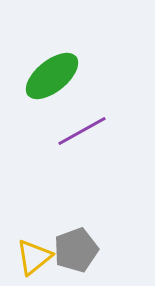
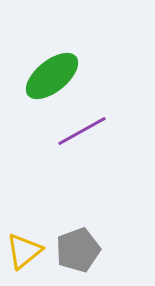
gray pentagon: moved 2 px right
yellow triangle: moved 10 px left, 6 px up
